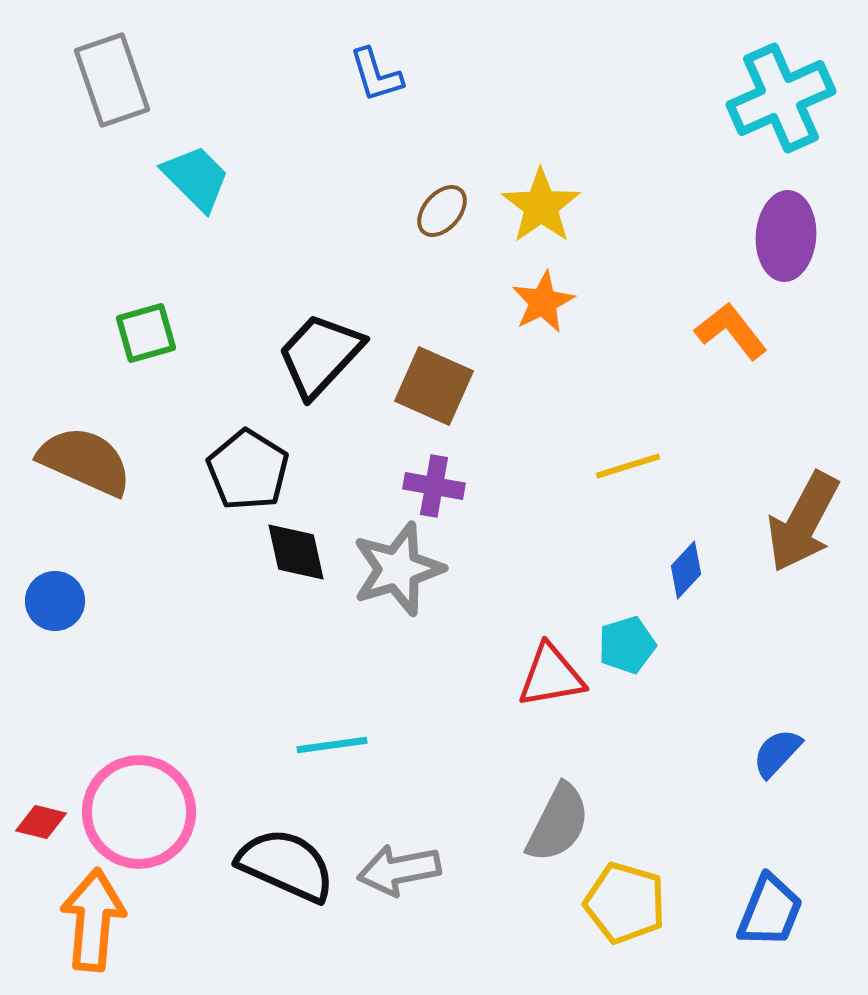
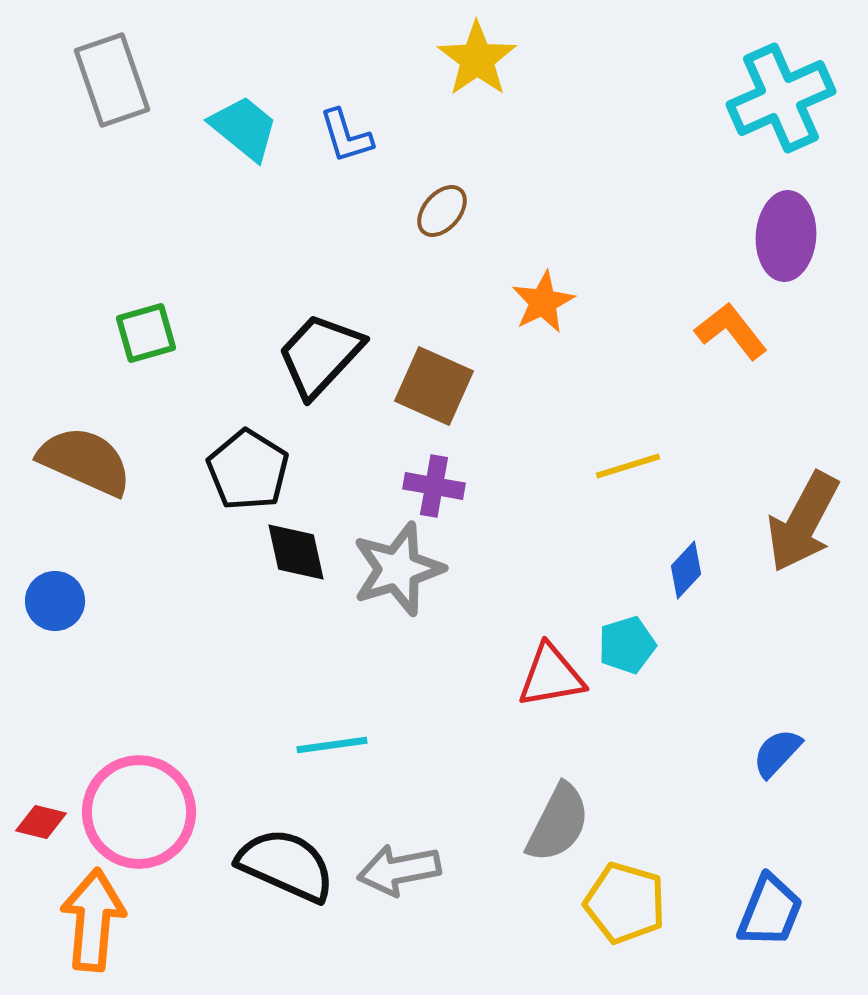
blue L-shape: moved 30 px left, 61 px down
cyan trapezoid: moved 48 px right, 50 px up; rotated 6 degrees counterclockwise
yellow star: moved 64 px left, 147 px up
